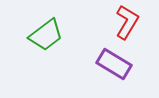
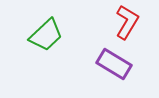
green trapezoid: rotated 6 degrees counterclockwise
